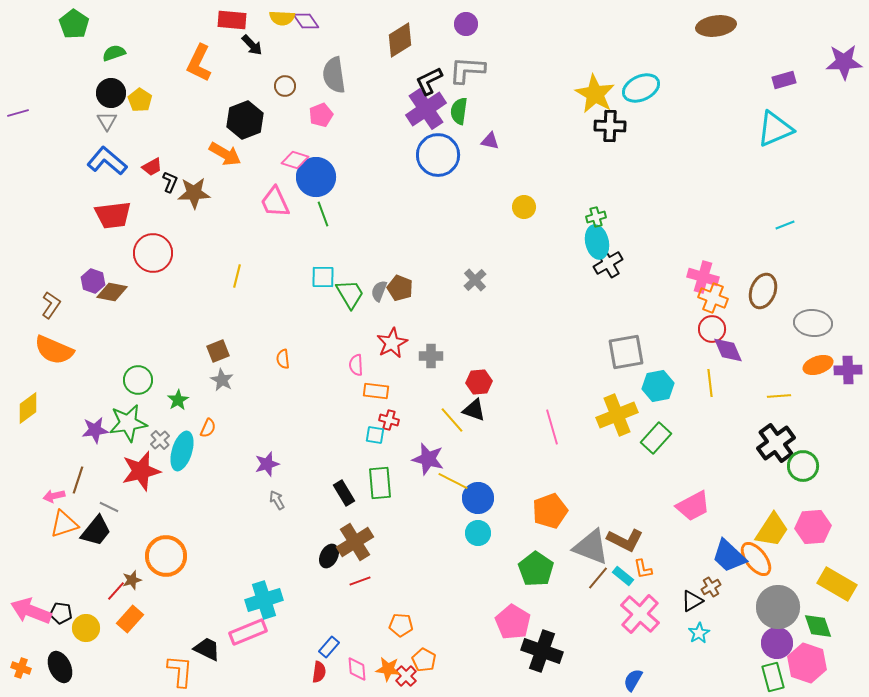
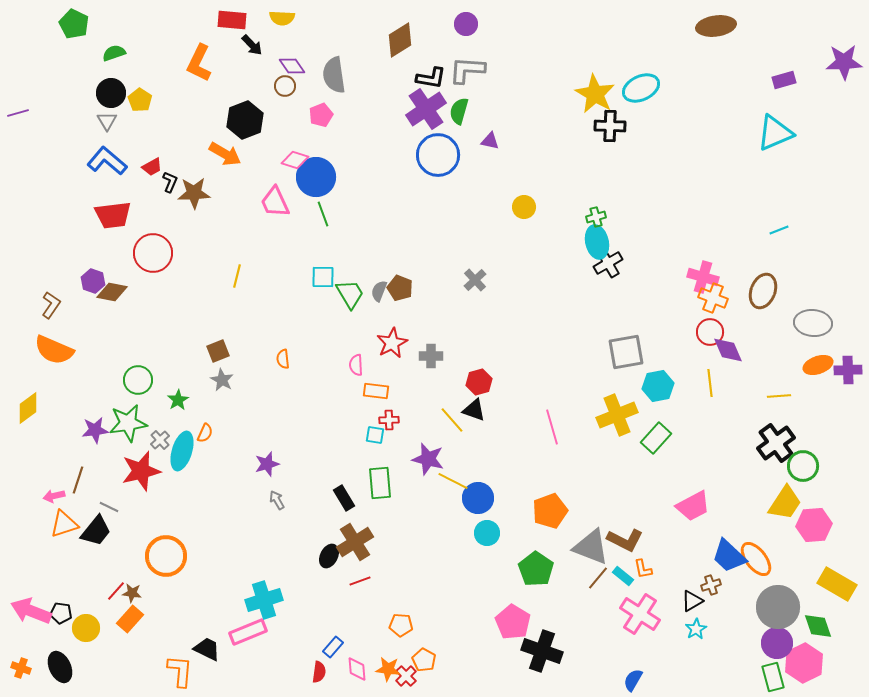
purple diamond at (306, 21): moved 14 px left, 45 px down
green pentagon at (74, 24): rotated 8 degrees counterclockwise
black L-shape at (429, 81): moved 2 px right, 3 px up; rotated 144 degrees counterclockwise
green semicircle at (459, 111): rotated 8 degrees clockwise
cyan triangle at (775, 129): moved 4 px down
cyan line at (785, 225): moved 6 px left, 5 px down
red circle at (712, 329): moved 2 px left, 3 px down
red hexagon at (479, 382): rotated 10 degrees counterclockwise
red cross at (389, 420): rotated 18 degrees counterclockwise
orange semicircle at (208, 428): moved 3 px left, 5 px down
black rectangle at (344, 493): moved 5 px down
pink hexagon at (813, 527): moved 1 px right, 2 px up
yellow trapezoid at (772, 530): moved 13 px right, 27 px up
cyan circle at (478, 533): moved 9 px right
brown star at (132, 580): moved 13 px down; rotated 24 degrees clockwise
brown cross at (711, 587): moved 2 px up; rotated 12 degrees clockwise
pink cross at (640, 614): rotated 9 degrees counterclockwise
cyan star at (699, 633): moved 3 px left, 4 px up
blue rectangle at (329, 647): moved 4 px right
pink hexagon at (807, 663): moved 3 px left; rotated 15 degrees clockwise
